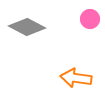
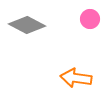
gray diamond: moved 2 px up
